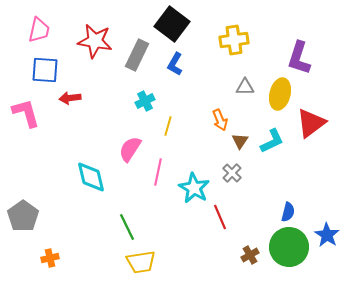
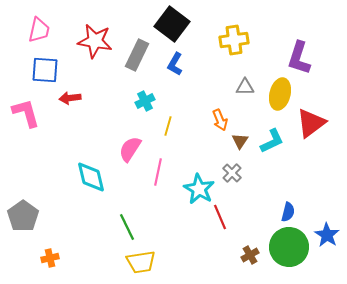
cyan star: moved 5 px right, 1 px down
